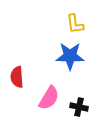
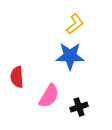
yellow L-shape: rotated 120 degrees counterclockwise
pink semicircle: moved 2 px up
black cross: rotated 30 degrees counterclockwise
